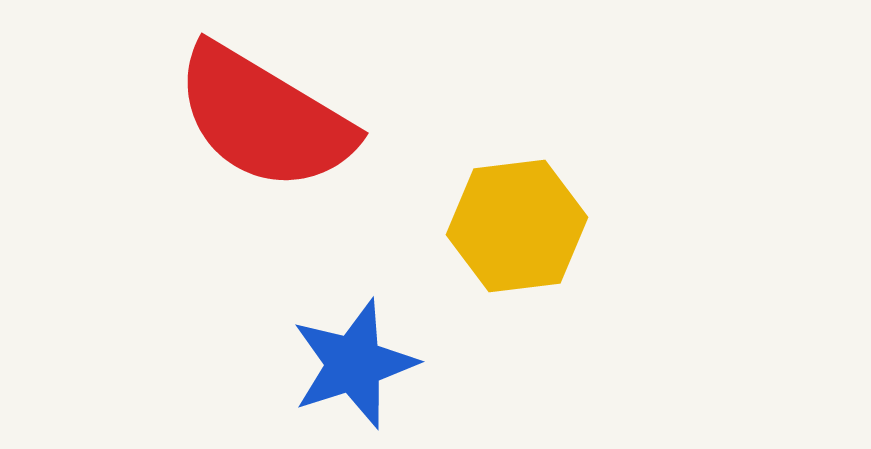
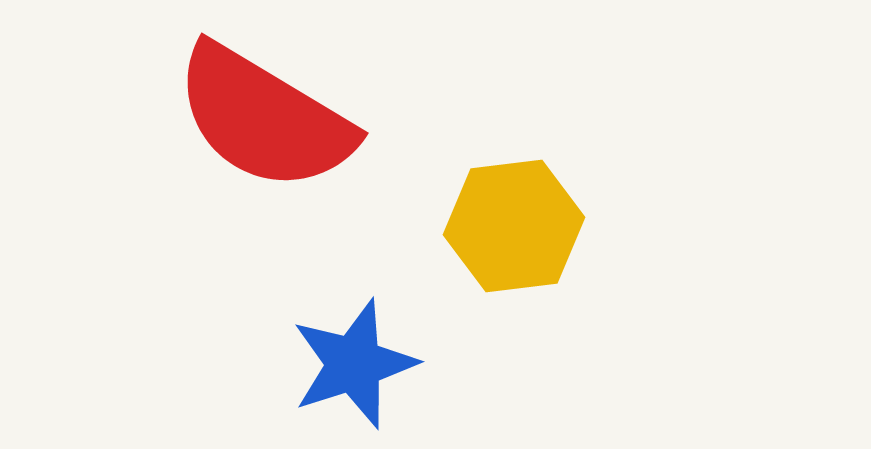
yellow hexagon: moved 3 px left
